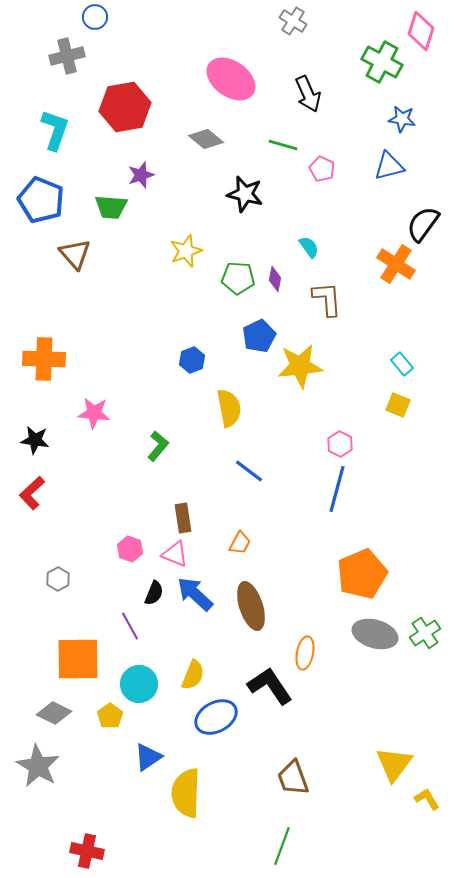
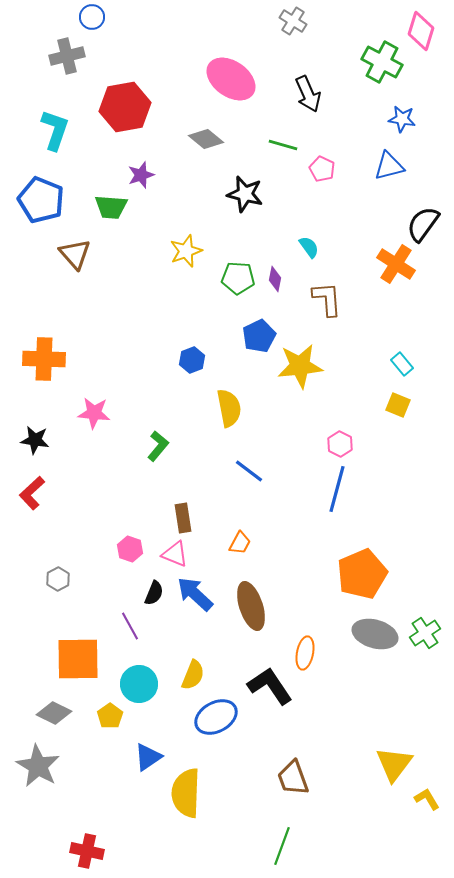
blue circle at (95, 17): moved 3 px left
